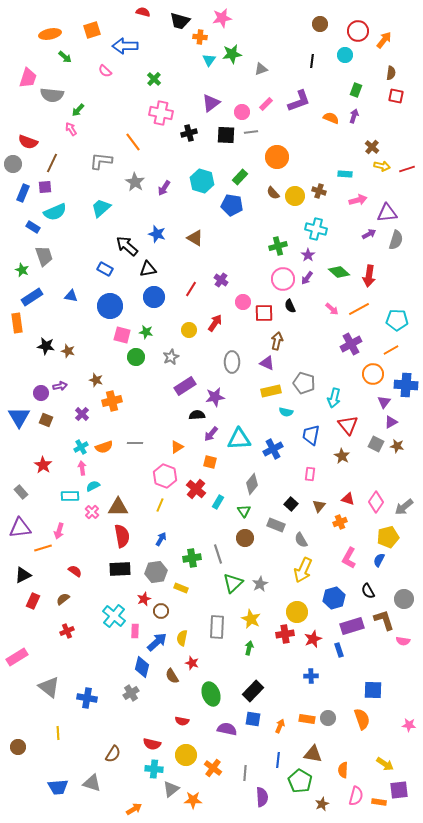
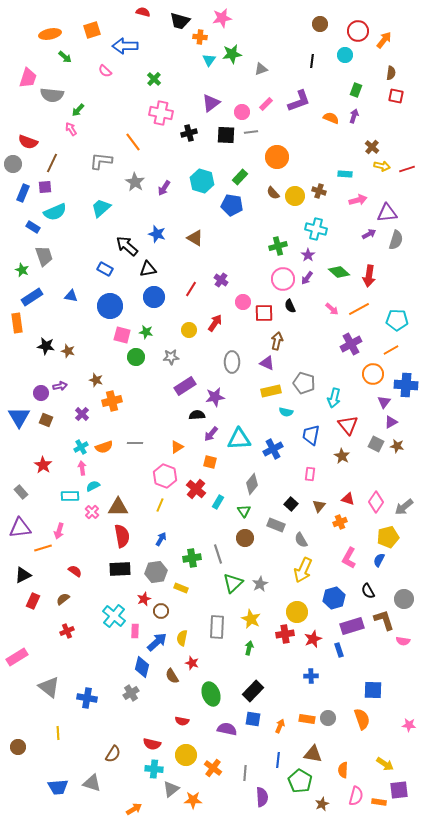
gray star at (171, 357): rotated 21 degrees clockwise
